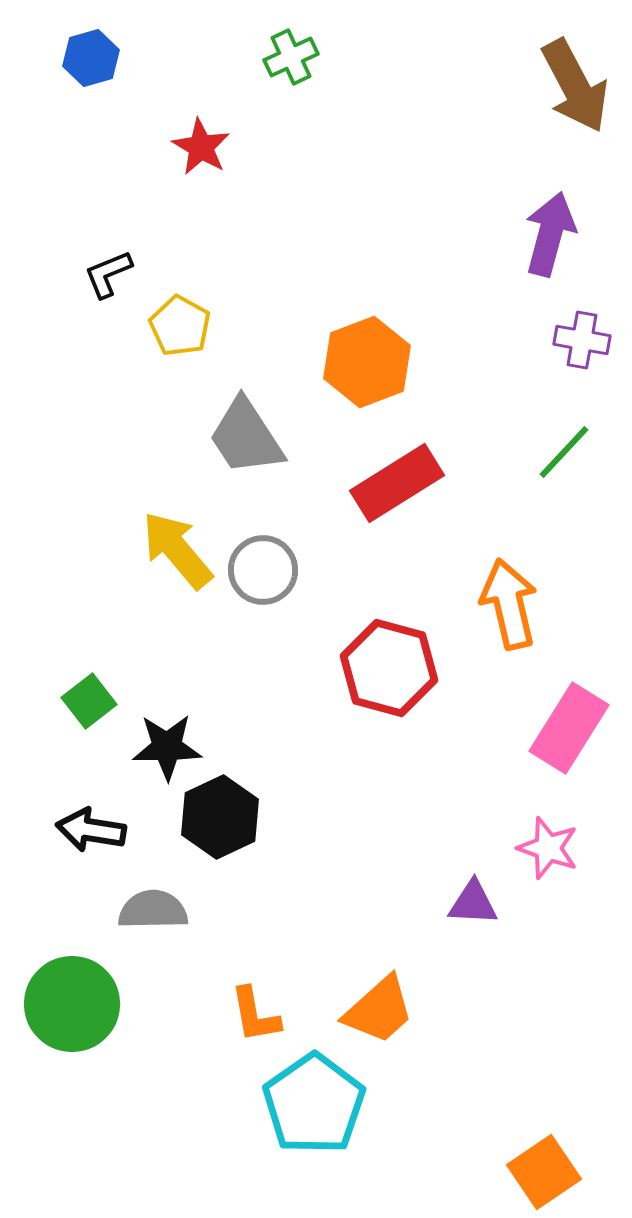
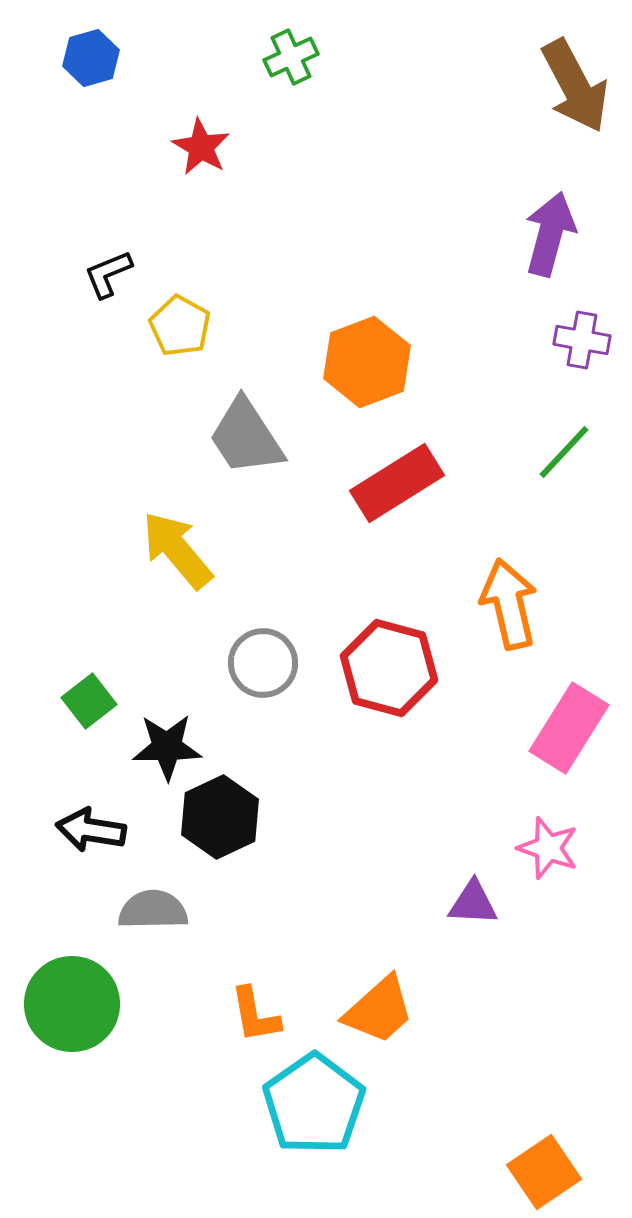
gray circle: moved 93 px down
